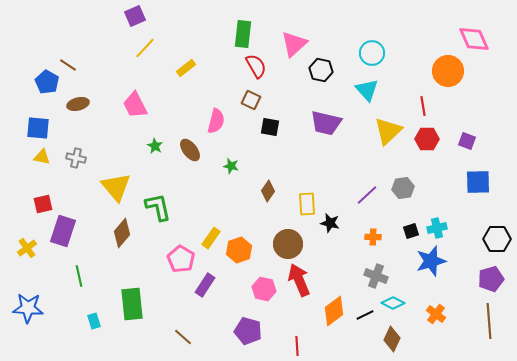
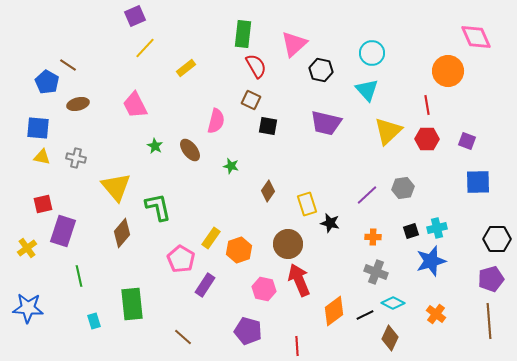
pink diamond at (474, 39): moved 2 px right, 2 px up
red line at (423, 106): moved 4 px right, 1 px up
black square at (270, 127): moved 2 px left, 1 px up
yellow rectangle at (307, 204): rotated 15 degrees counterclockwise
gray cross at (376, 276): moved 4 px up
brown diamond at (392, 339): moved 2 px left, 1 px up
